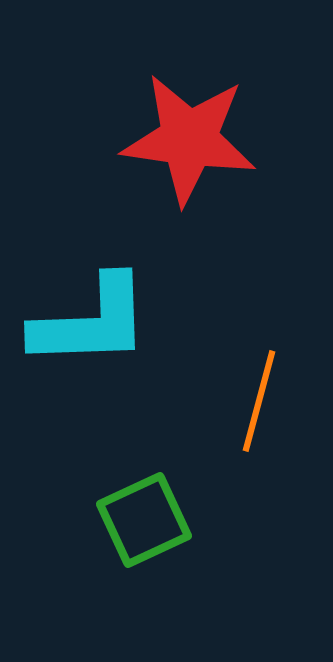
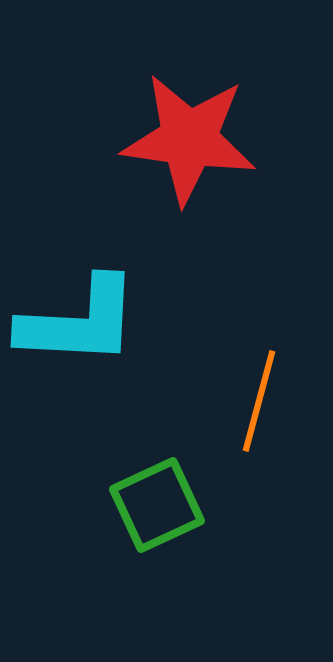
cyan L-shape: moved 12 px left; rotated 5 degrees clockwise
green square: moved 13 px right, 15 px up
